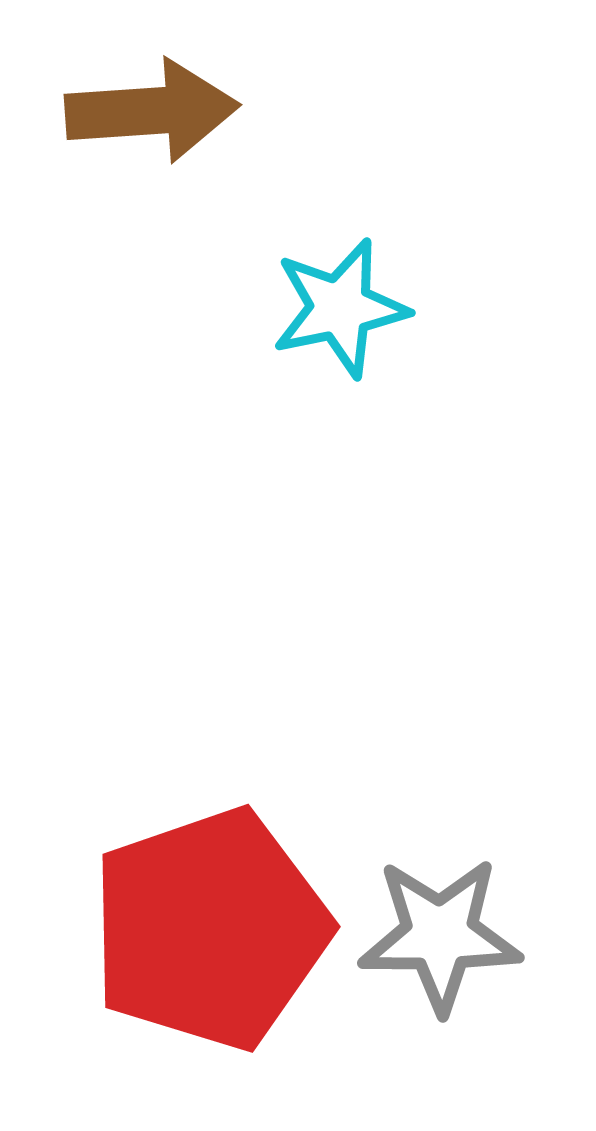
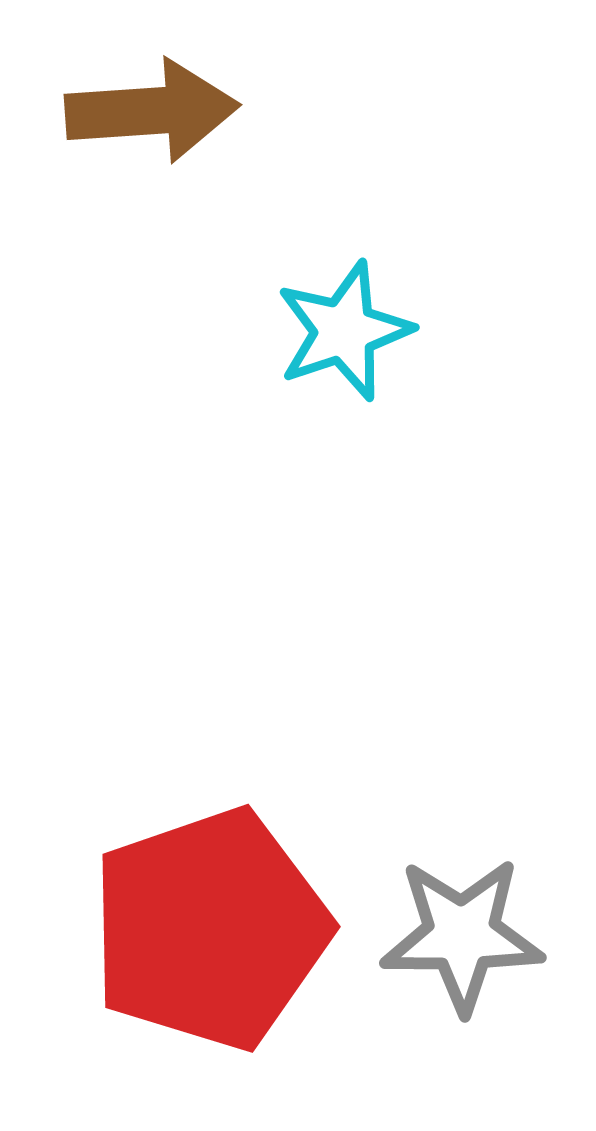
cyan star: moved 4 px right, 23 px down; rotated 7 degrees counterclockwise
gray star: moved 22 px right
